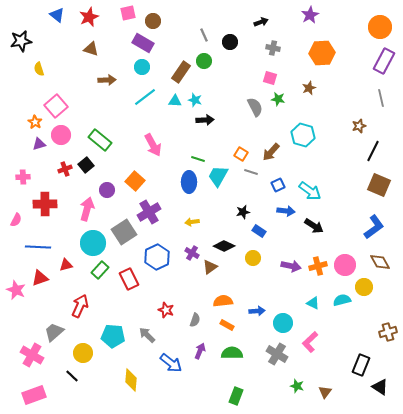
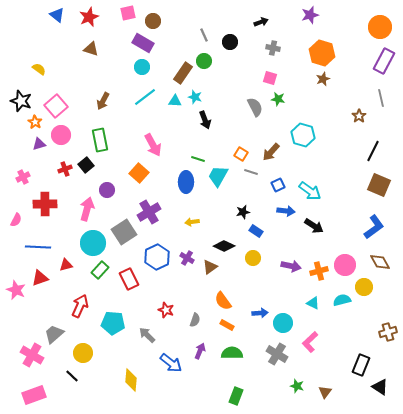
purple star at (310, 15): rotated 12 degrees clockwise
black star at (21, 41): moved 60 px down; rotated 30 degrees clockwise
orange hexagon at (322, 53): rotated 20 degrees clockwise
yellow semicircle at (39, 69): rotated 144 degrees clockwise
brown rectangle at (181, 72): moved 2 px right, 1 px down
brown arrow at (107, 80): moved 4 px left, 21 px down; rotated 120 degrees clockwise
brown star at (309, 88): moved 14 px right, 9 px up
cyan star at (195, 100): moved 3 px up
black arrow at (205, 120): rotated 72 degrees clockwise
brown star at (359, 126): moved 10 px up; rotated 16 degrees counterclockwise
green rectangle at (100, 140): rotated 40 degrees clockwise
pink cross at (23, 177): rotated 24 degrees counterclockwise
orange square at (135, 181): moved 4 px right, 8 px up
blue ellipse at (189, 182): moved 3 px left
blue rectangle at (259, 231): moved 3 px left
purple cross at (192, 253): moved 5 px left, 5 px down
orange cross at (318, 266): moved 1 px right, 5 px down
orange semicircle at (223, 301): rotated 120 degrees counterclockwise
blue arrow at (257, 311): moved 3 px right, 2 px down
gray trapezoid at (54, 332): moved 2 px down
cyan pentagon at (113, 336): moved 13 px up
